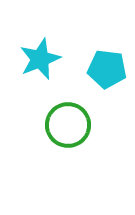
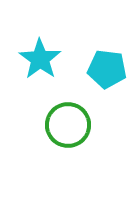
cyan star: rotated 15 degrees counterclockwise
